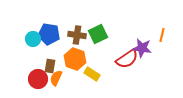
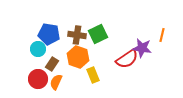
cyan circle: moved 5 px right, 10 px down
orange hexagon: moved 3 px right, 2 px up
brown rectangle: moved 2 px right, 2 px up; rotated 24 degrees clockwise
yellow rectangle: moved 1 px right, 1 px down; rotated 35 degrees clockwise
orange semicircle: moved 4 px down
